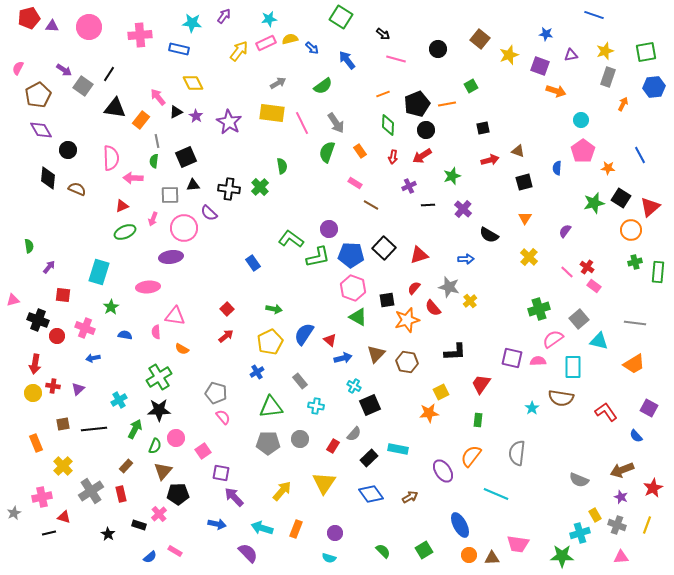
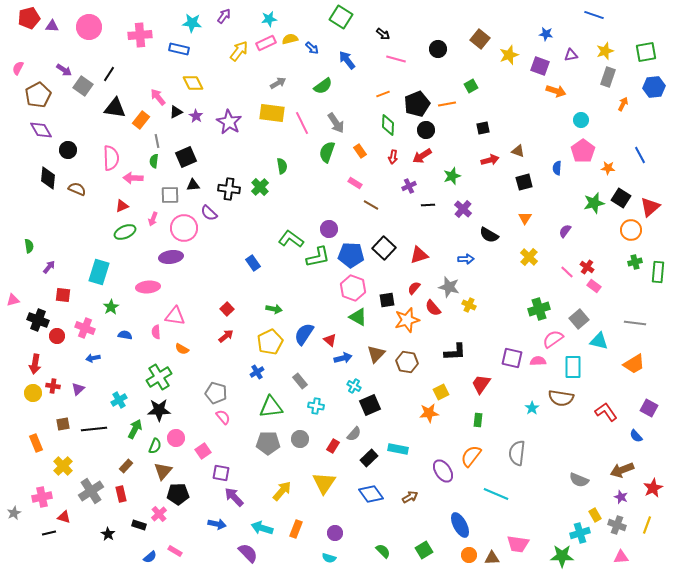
yellow cross at (470, 301): moved 1 px left, 4 px down; rotated 24 degrees counterclockwise
